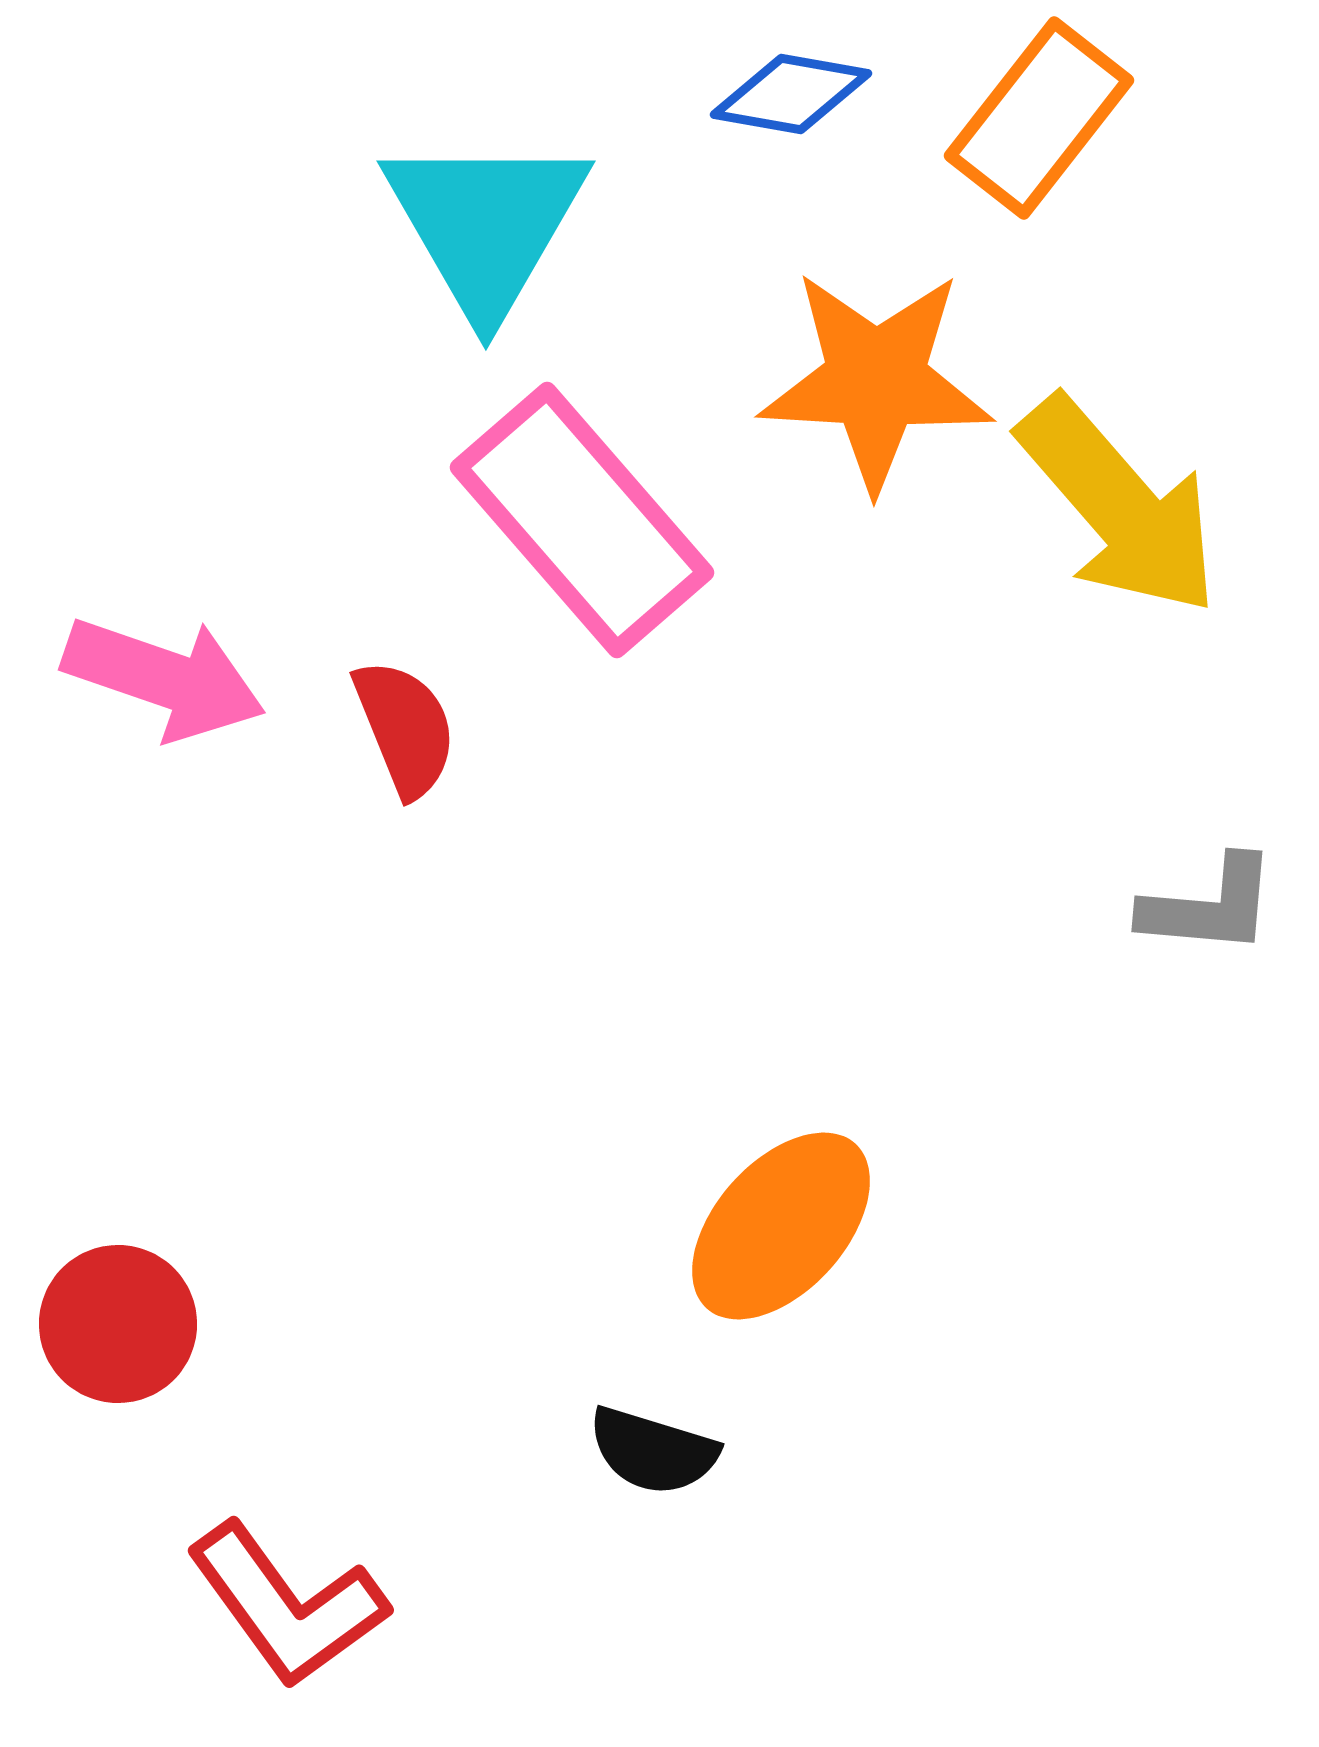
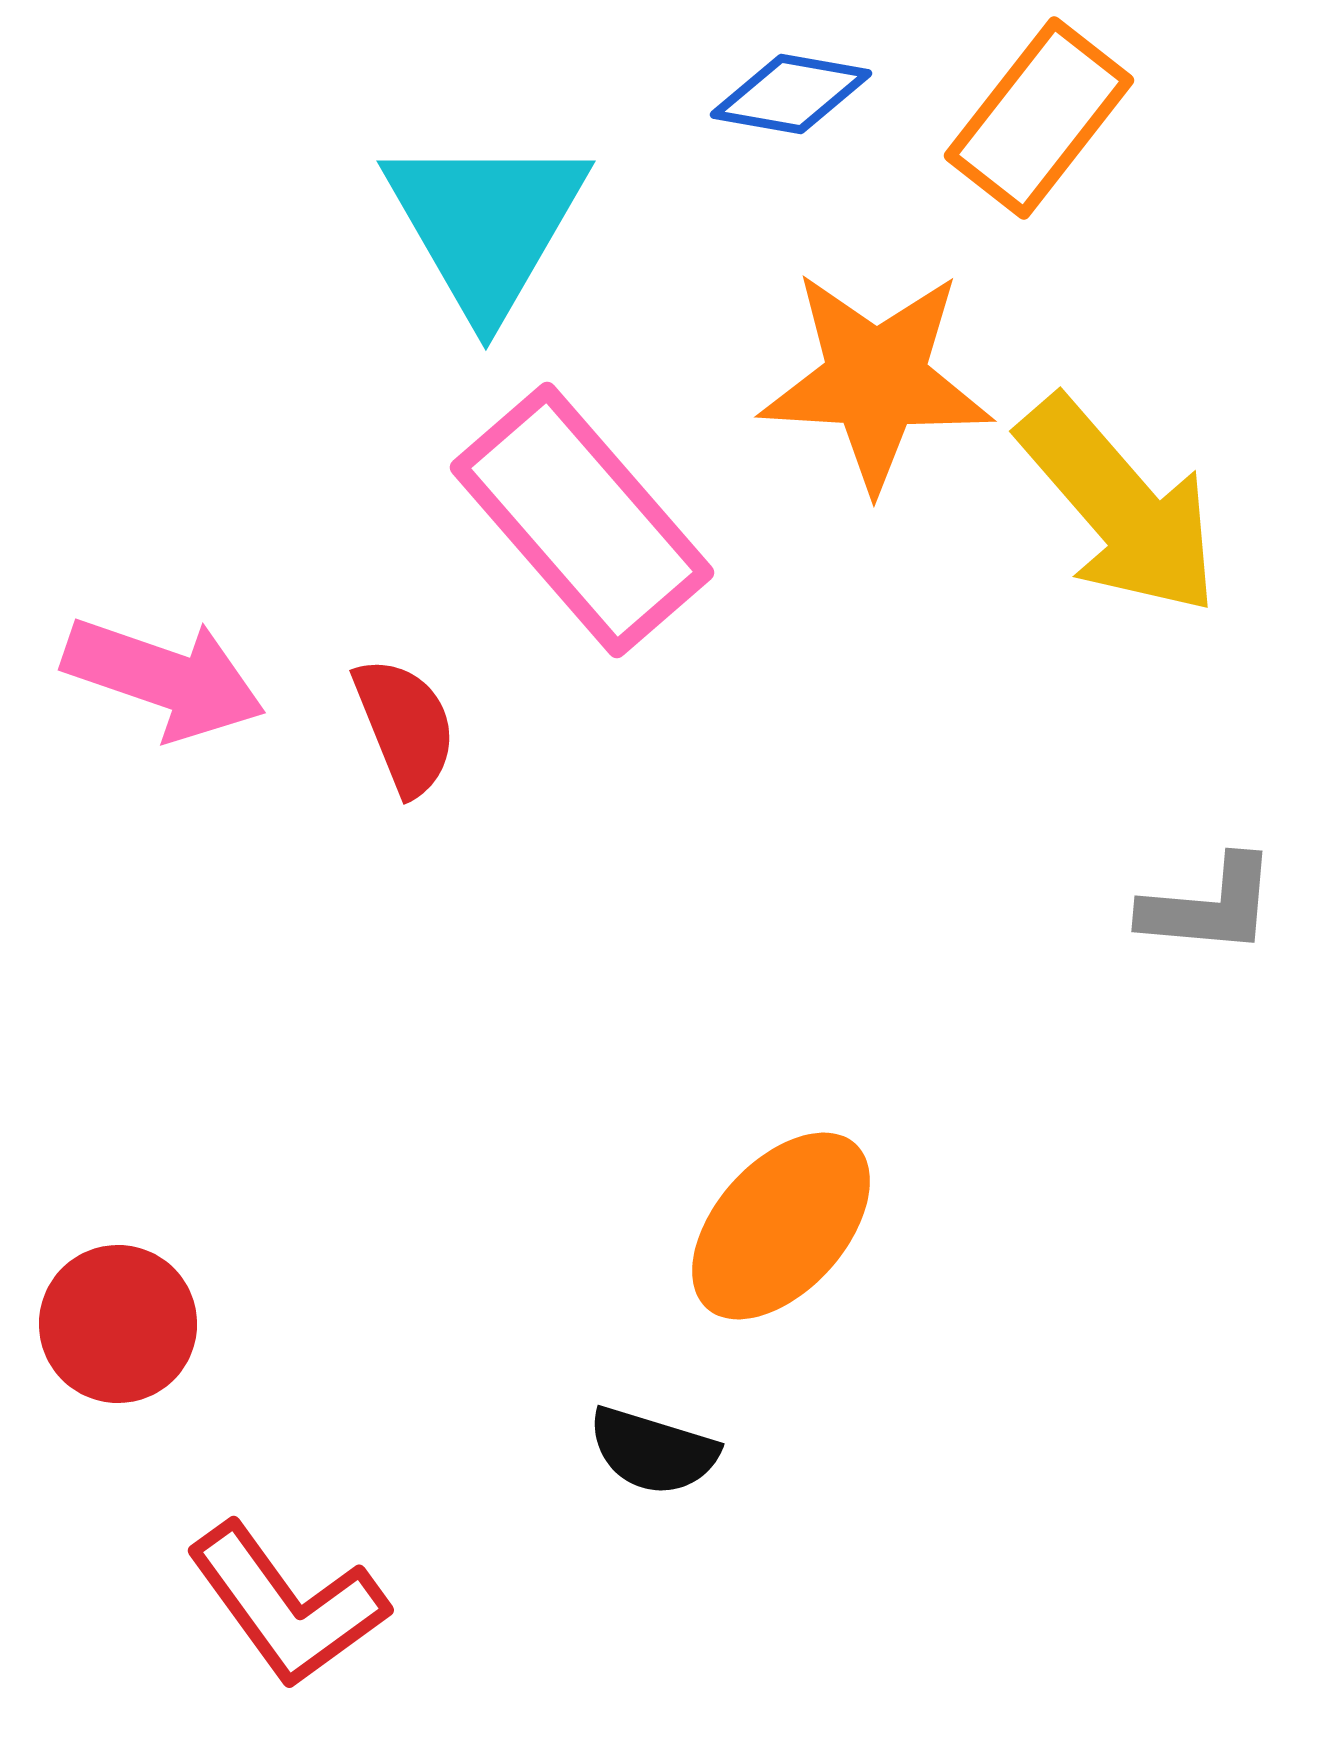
red semicircle: moved 2 px up
